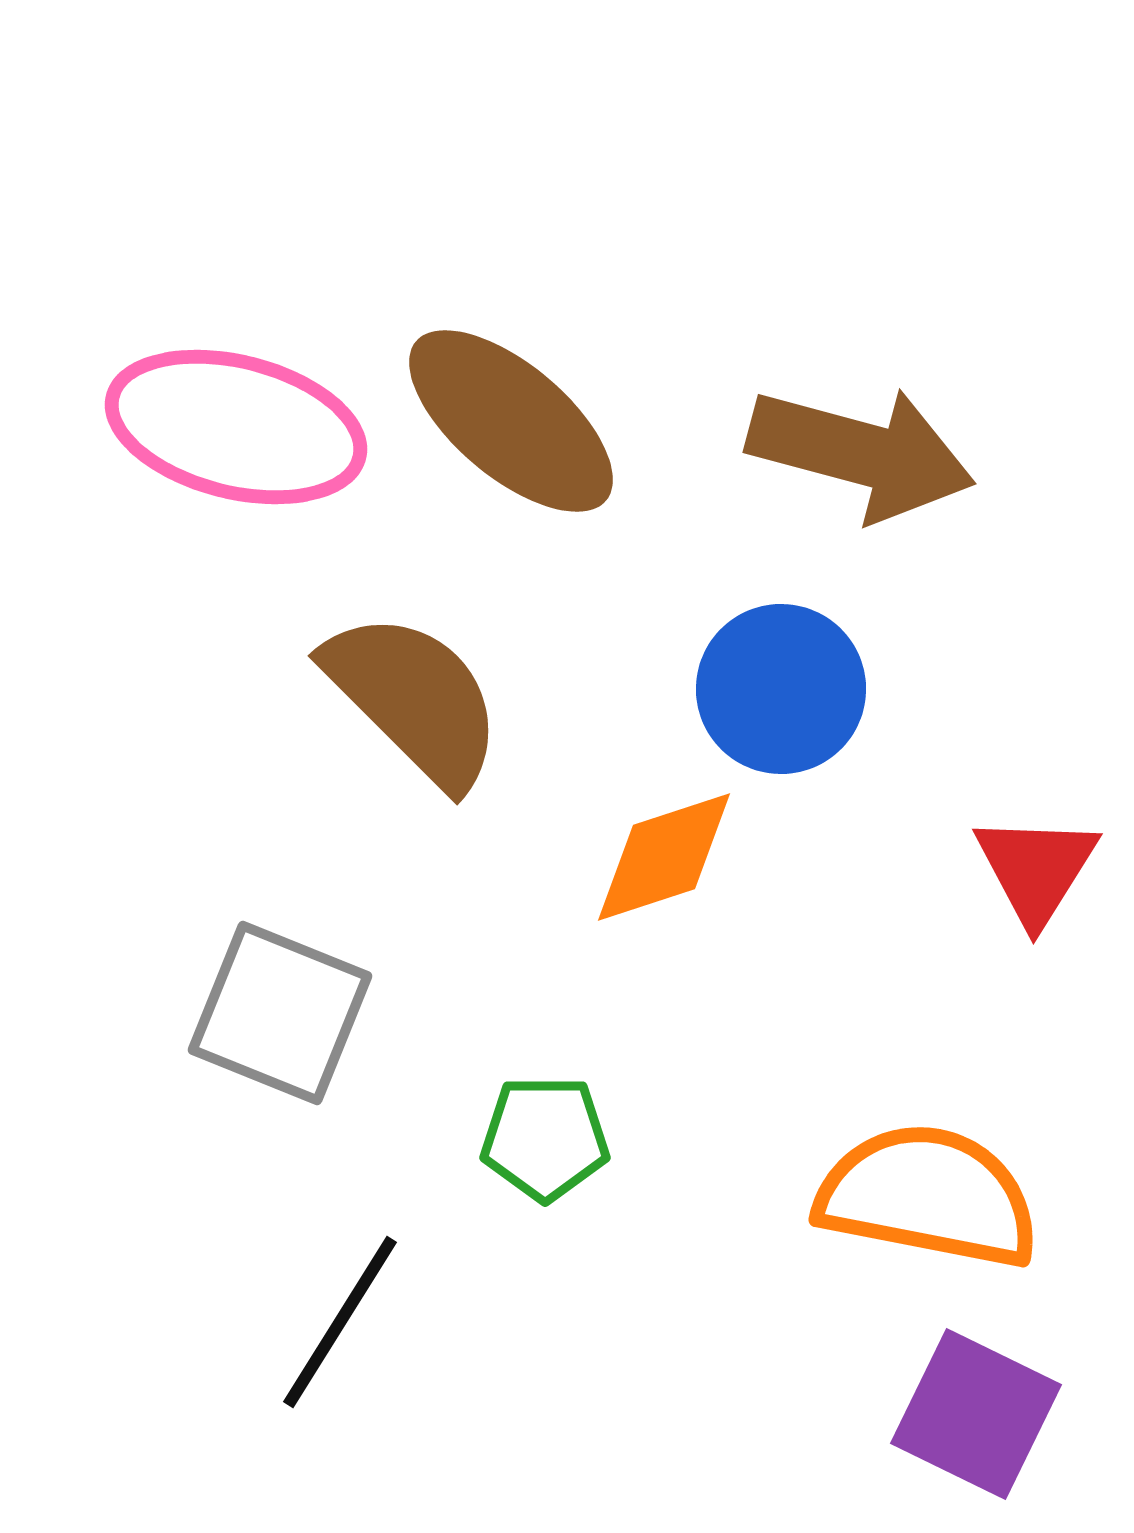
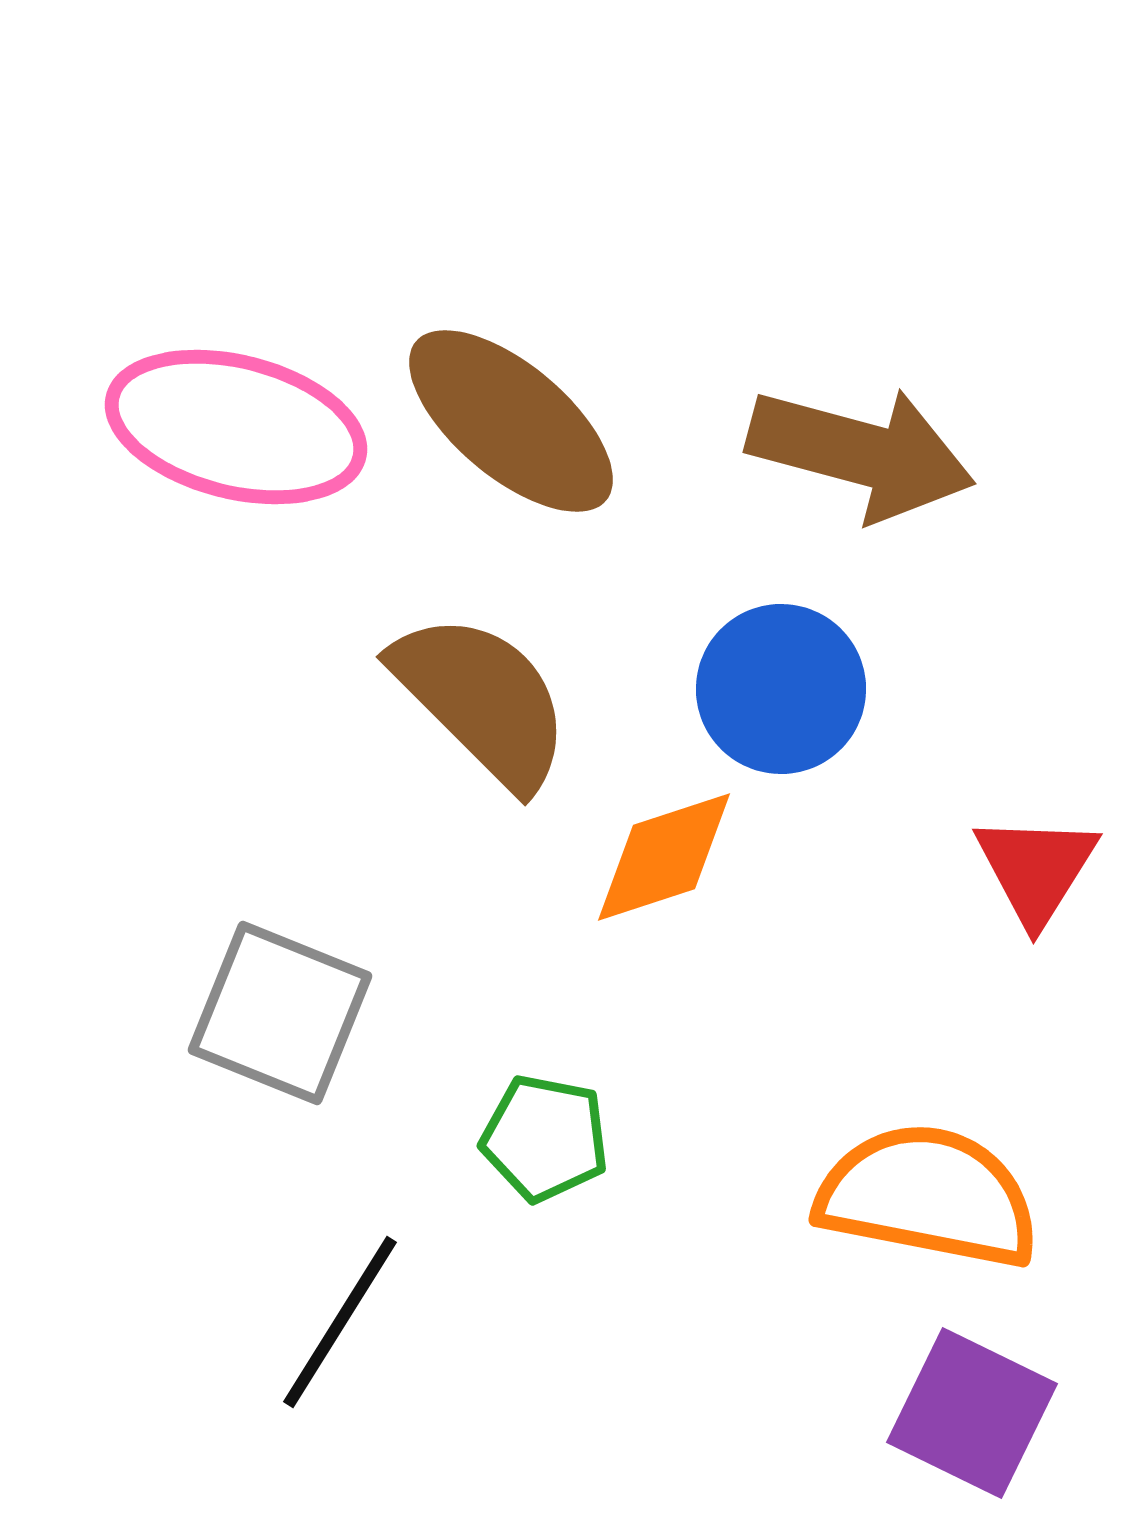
brown semicircle: moved 68 px right, 1 px down
green pentagon: rotated 11 degrees clockwise
purple square: moved 4 px left, 1 px up
